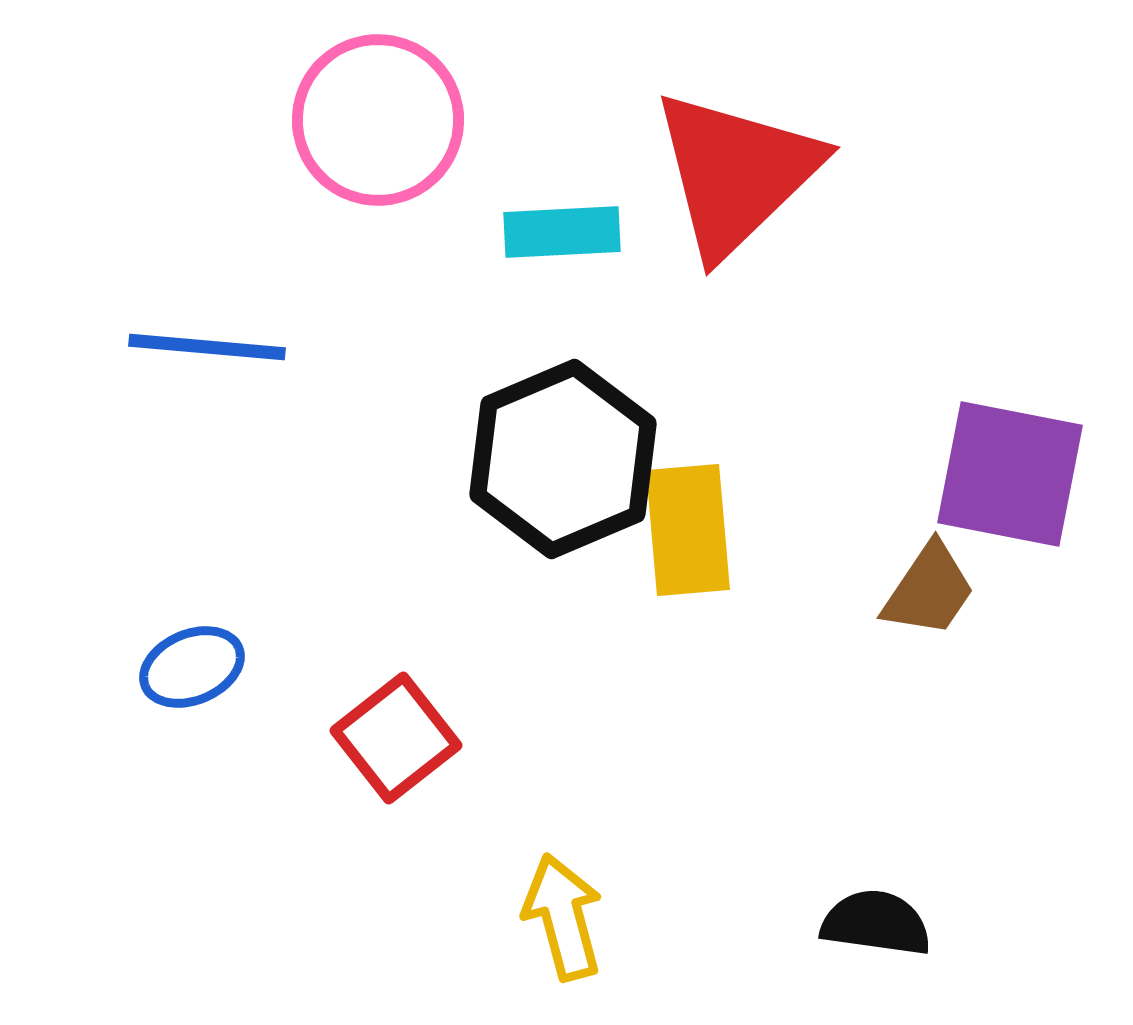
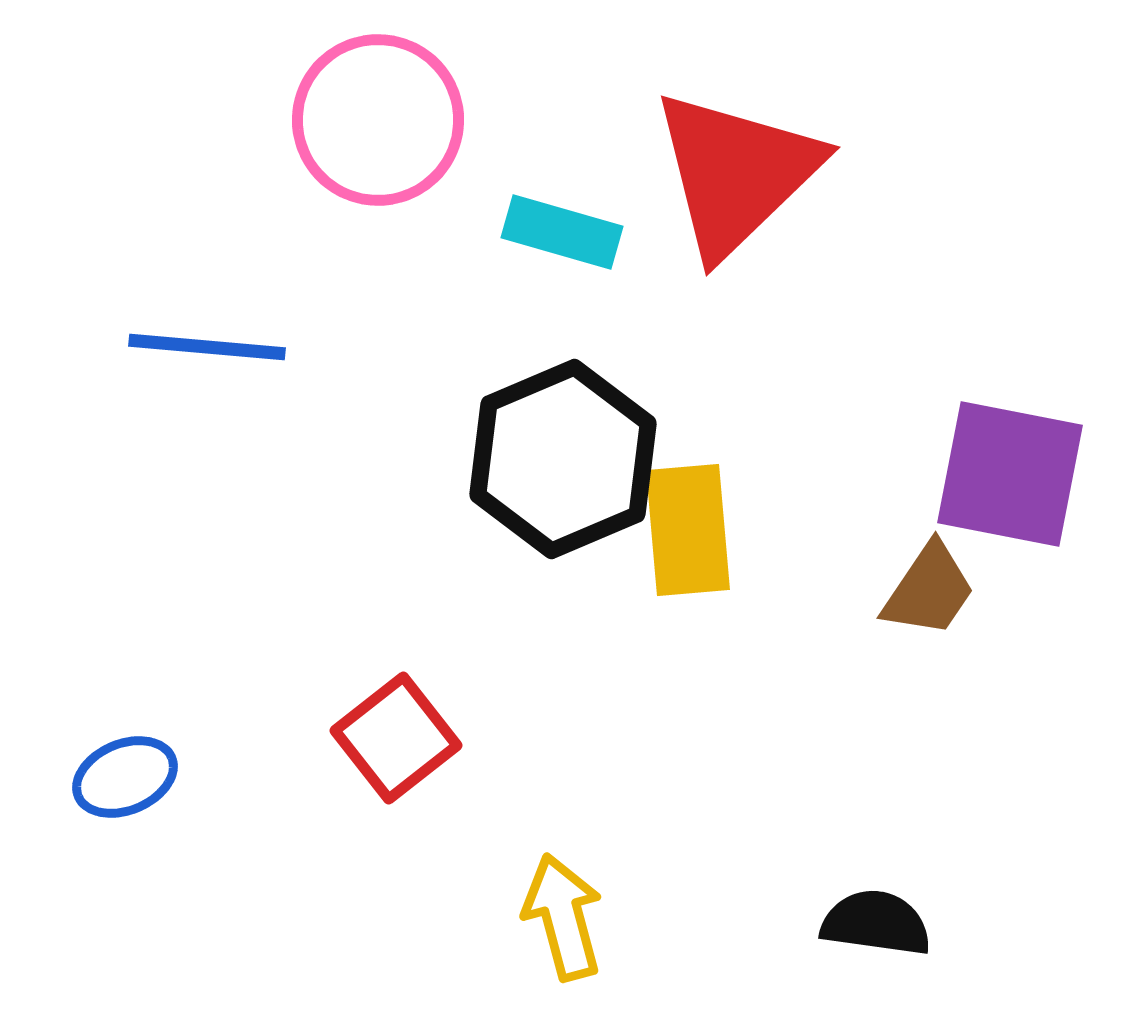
cyan rectangle: rotated 19 degrees clockwise
blue ellipse: moved 67 px left, 110 px down
